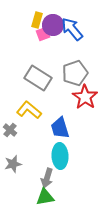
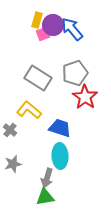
blue trapezoid: rotated 125 degrees clockwise
